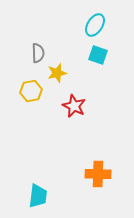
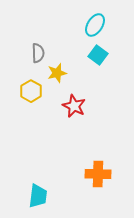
cyan square: rotated 18 degrees clockwise
yellow hexagon: rotated 20 degrees counterclockwise
